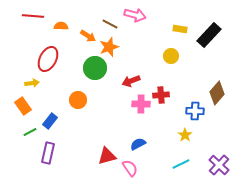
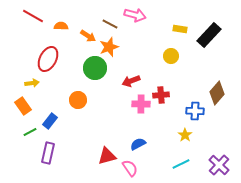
red line: rotated 25 degrees clockwise
